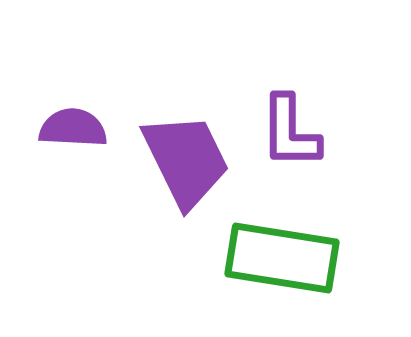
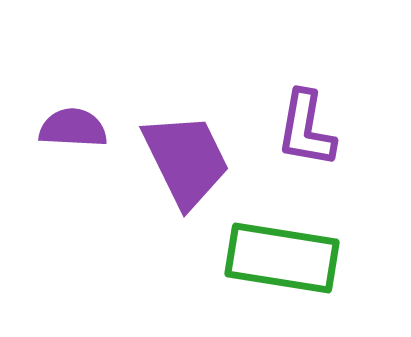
purple L-shape: moved 16 px right, 3 px up; rotated 10 degrees clockwise
